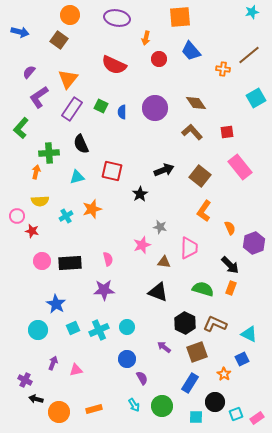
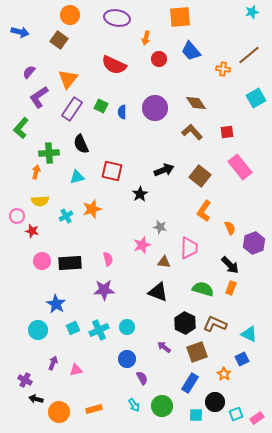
cyan square at (196, 417): moved 2 px up
